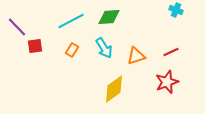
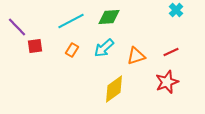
cyan cross: rotated 24 degrees clockwise
cyan arrow: rotated 80 degrees clockwise
